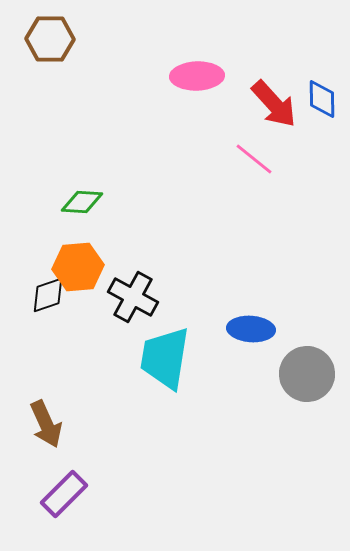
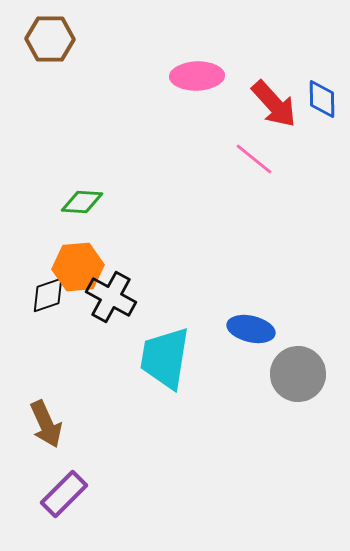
black cross: moved 22 px left
blue ellipse: rotated 9 degrees clockwise
gray circle: moved 9 px left
